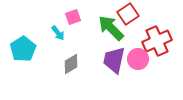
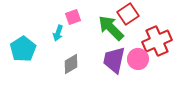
cyan arrow: rotated 56 degrees clockwise
